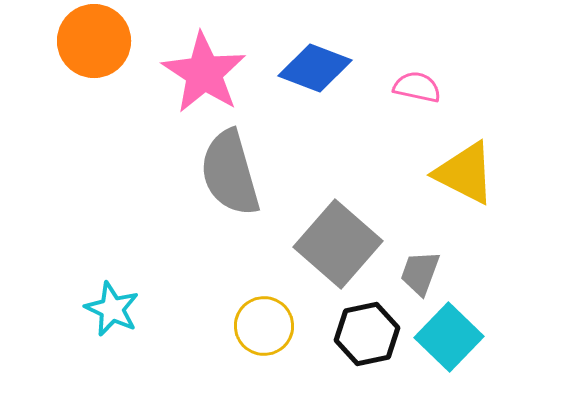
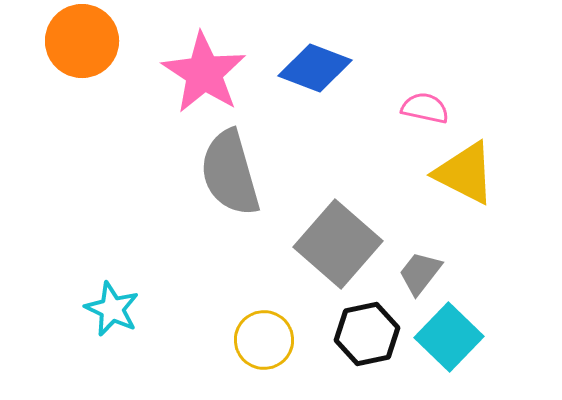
orange circle: moved 12 px left
pink semicircle: moved 8 px right, 21 px down
gray trapezoid: rotated 18 degrees clockwise
yellow circle: moved 14 px down
